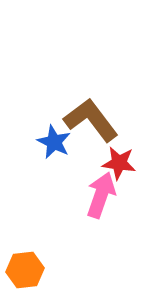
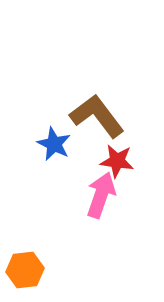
brown L-shape: moved 6 px right, 4 px up
blue star: moved 2 px down
red star: moved 2 px left, 2 px up
